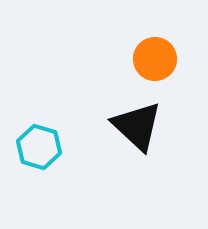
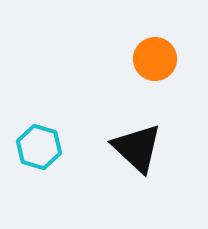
black triangle: moved 22 px down
